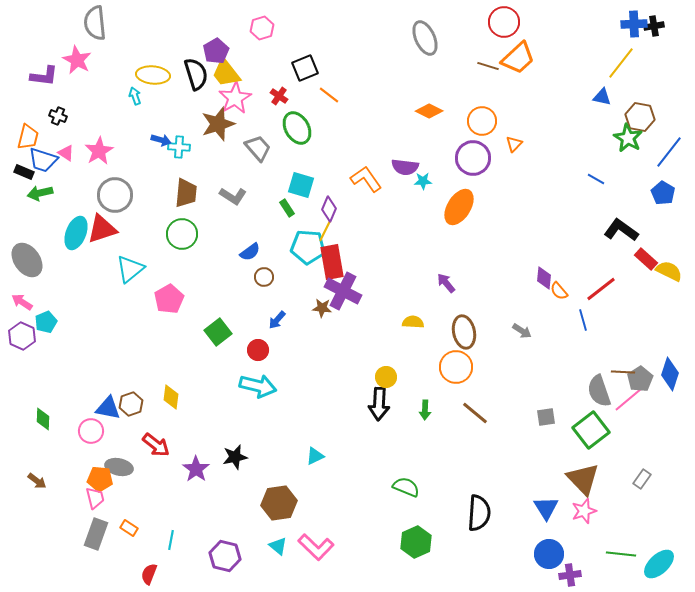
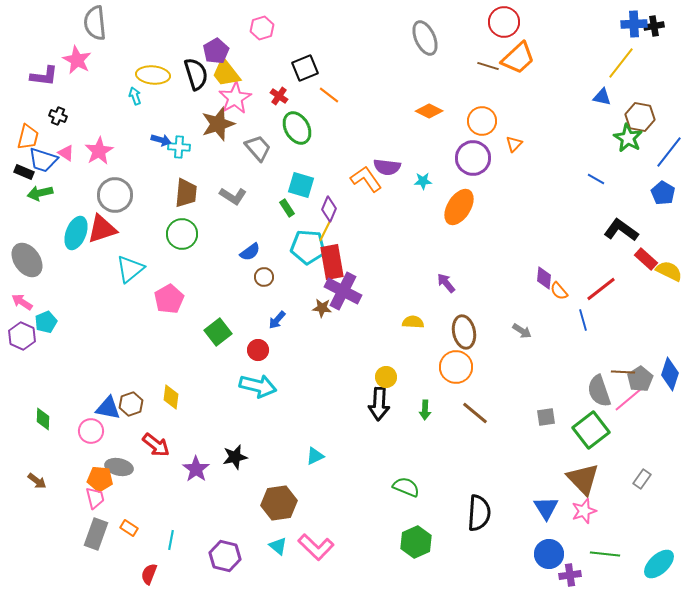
purple semicircle at (405, 167): moved 18 px left
green line at (621, 554): moved 16 px left
